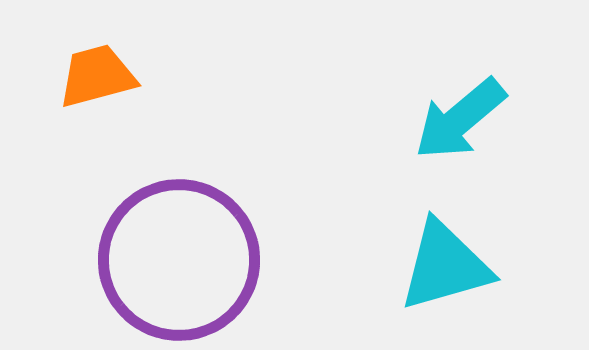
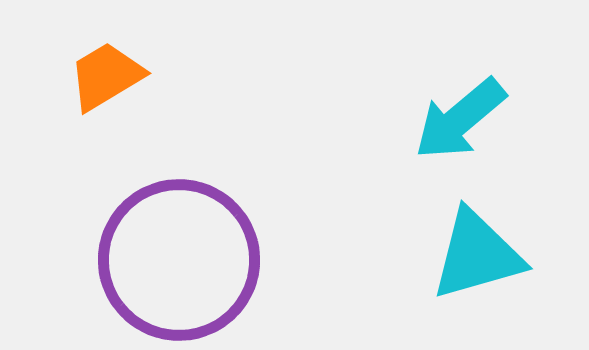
orange trapezoid: moved 9 px right; rotated 16 degrees counterclockwise
cyan triangle: moved 32 px right, 11 px up
